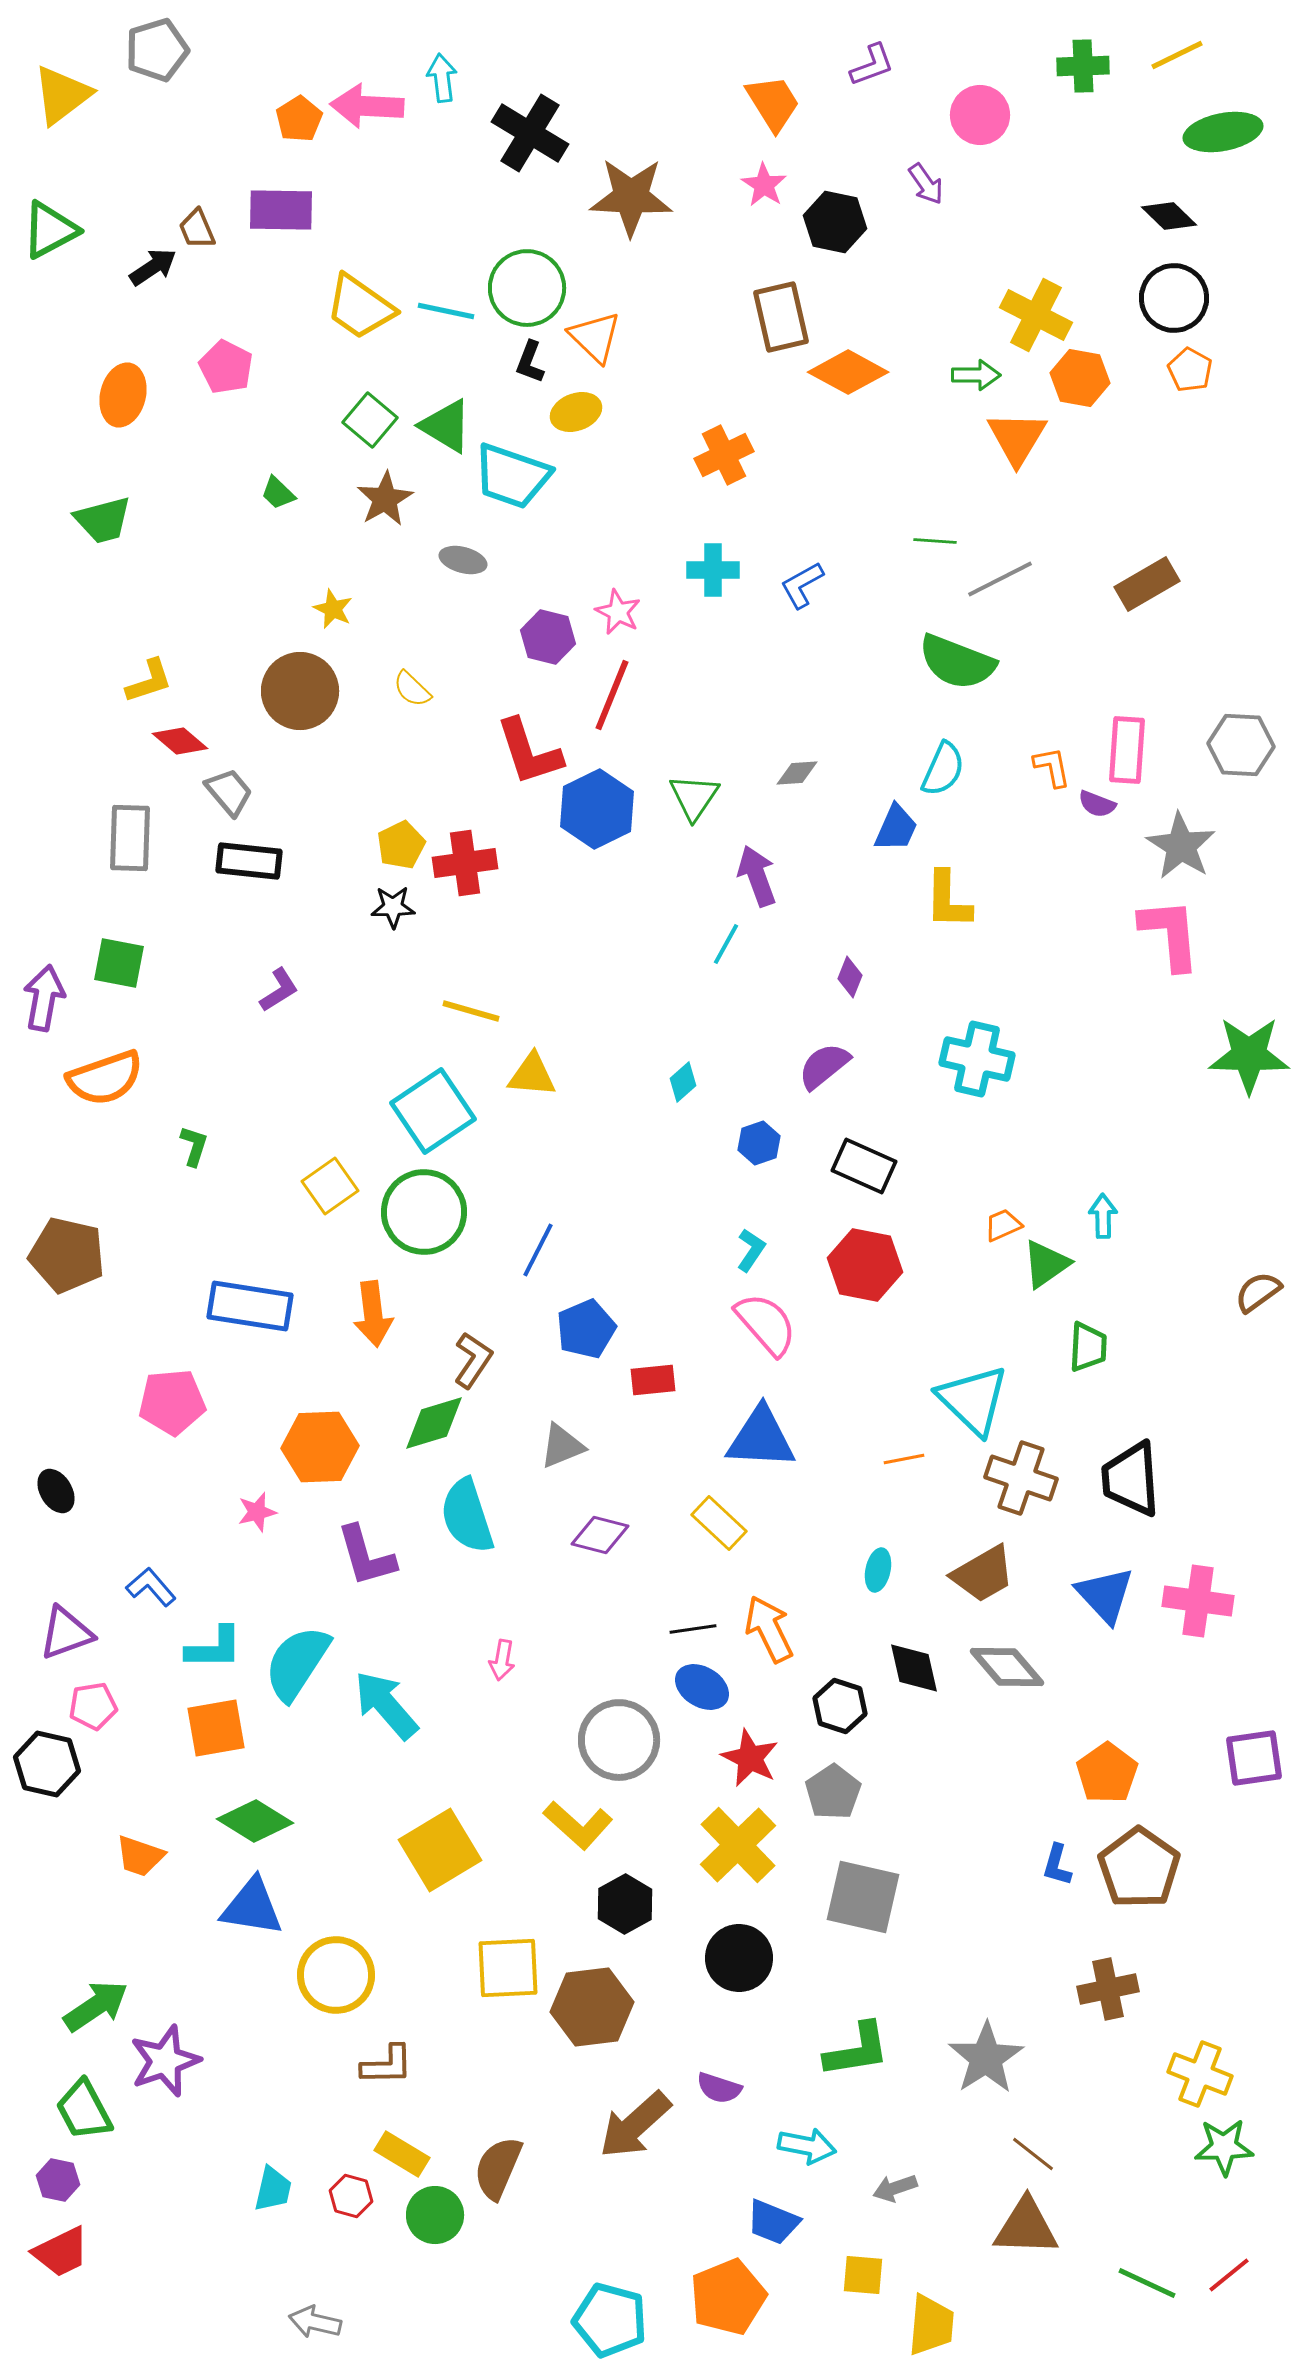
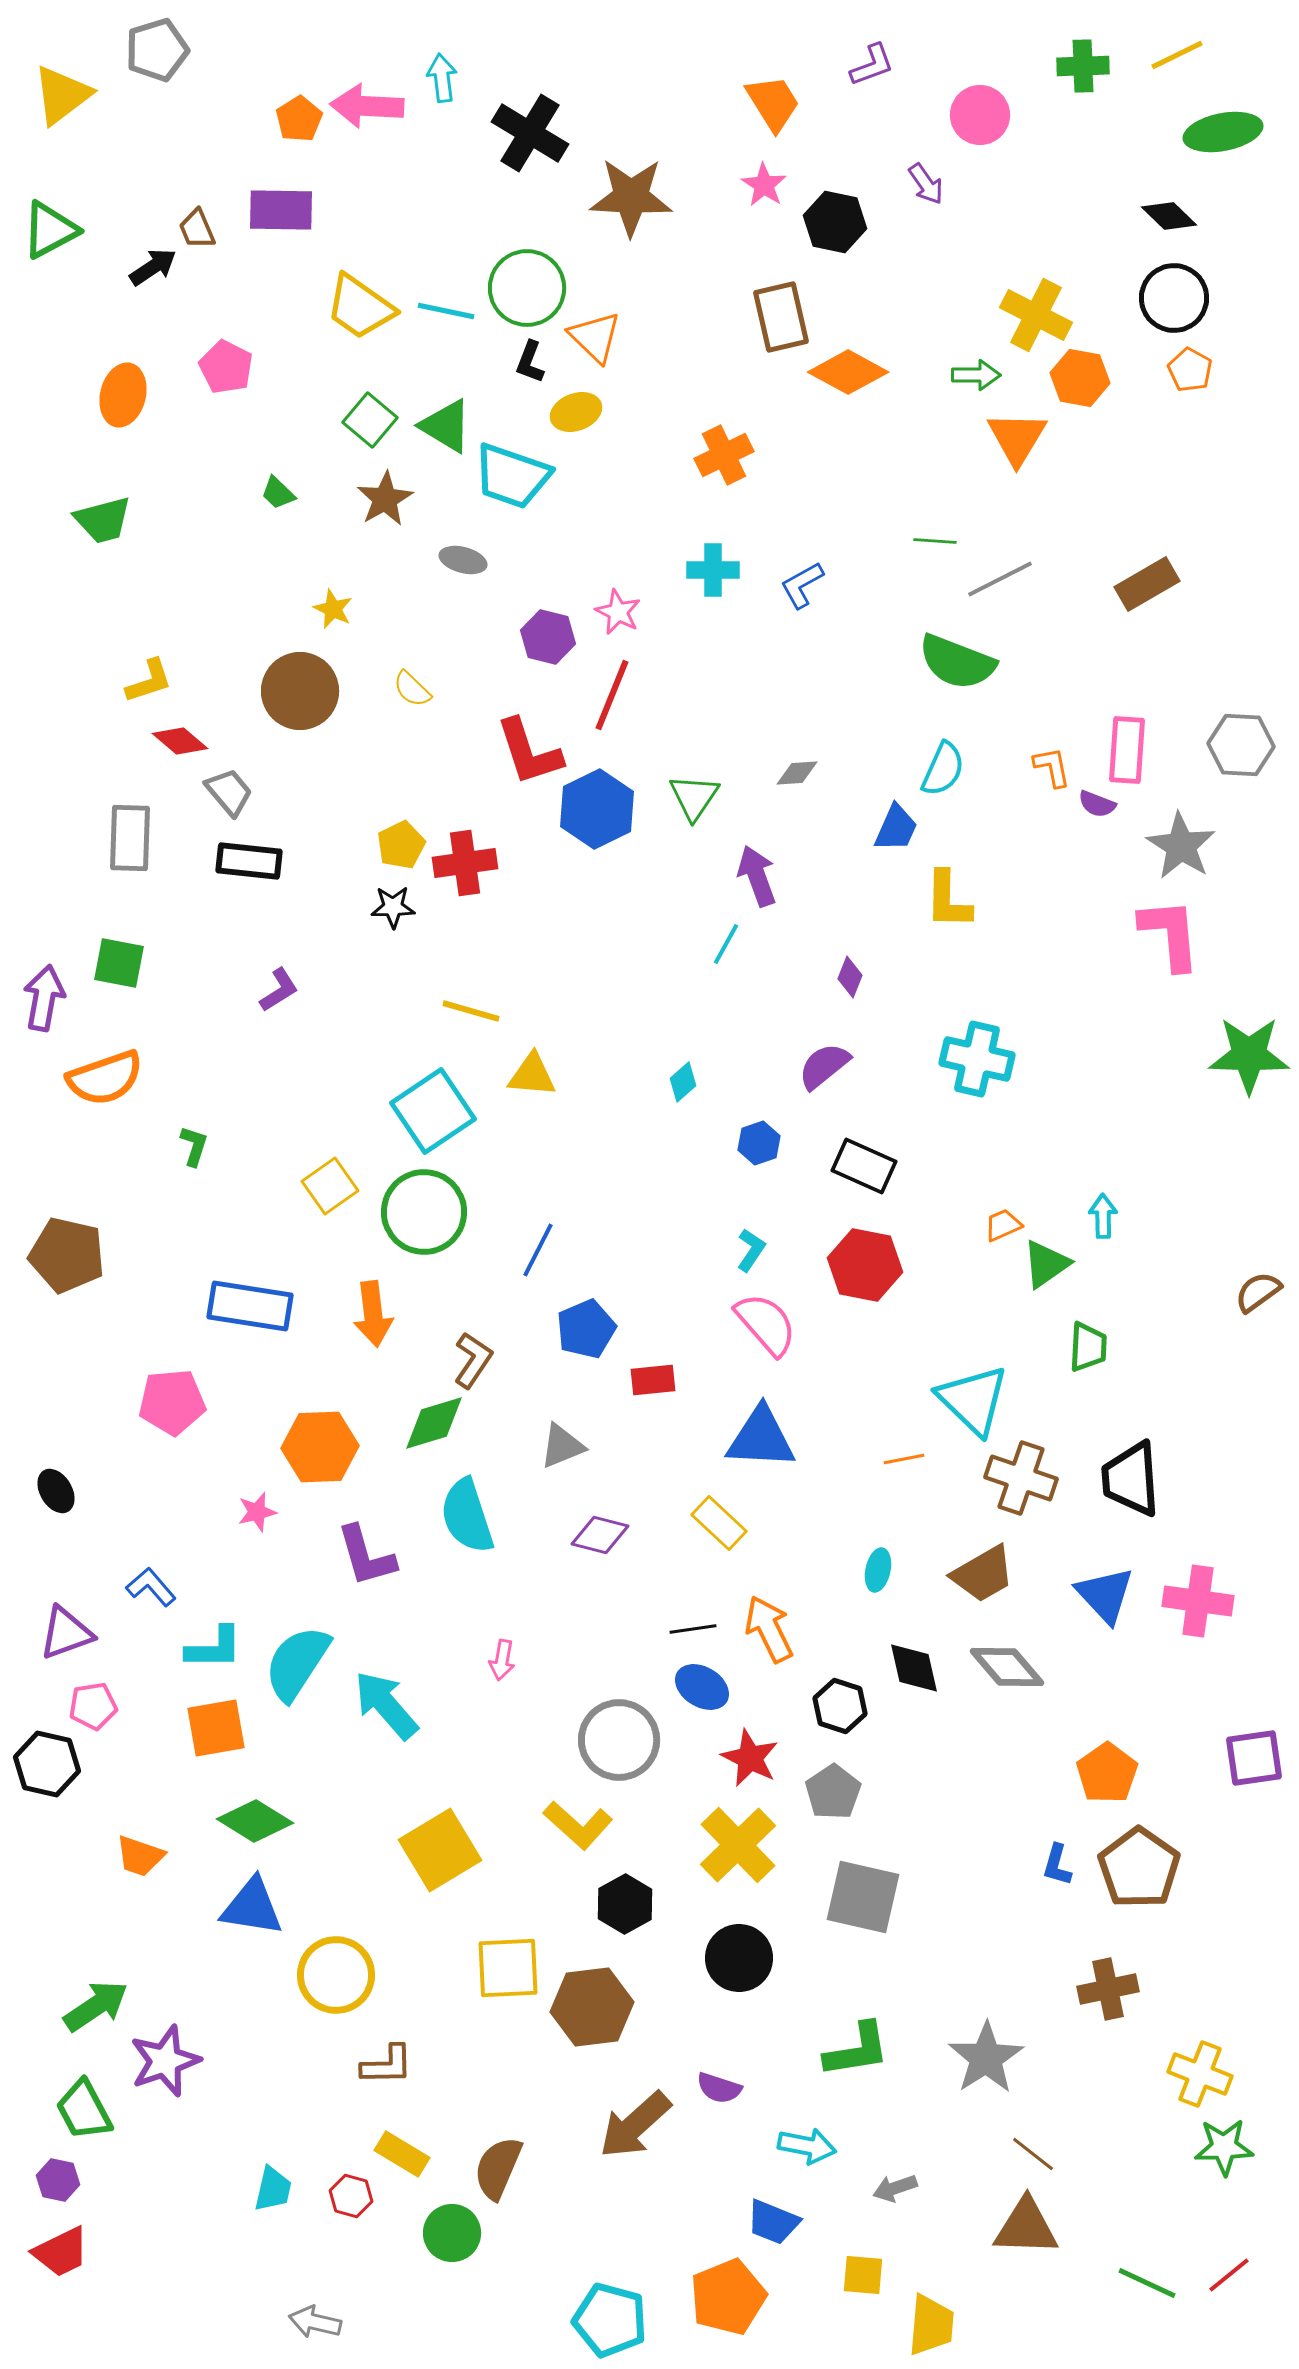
green circle at (435, 2215): moved 17 px right, 18 px down
